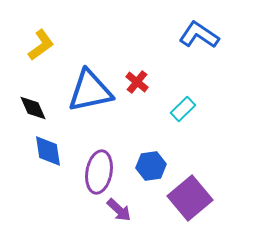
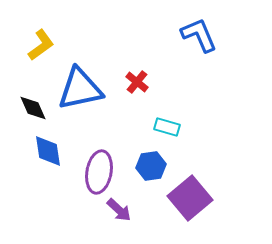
blue L-shape: rotated 33 degrees clockwise
blue triangle: moved 10 px left, 2 px up
cyan rectangle: moved 16 px left, 18 px down; rotated 60 degrees clockwise
